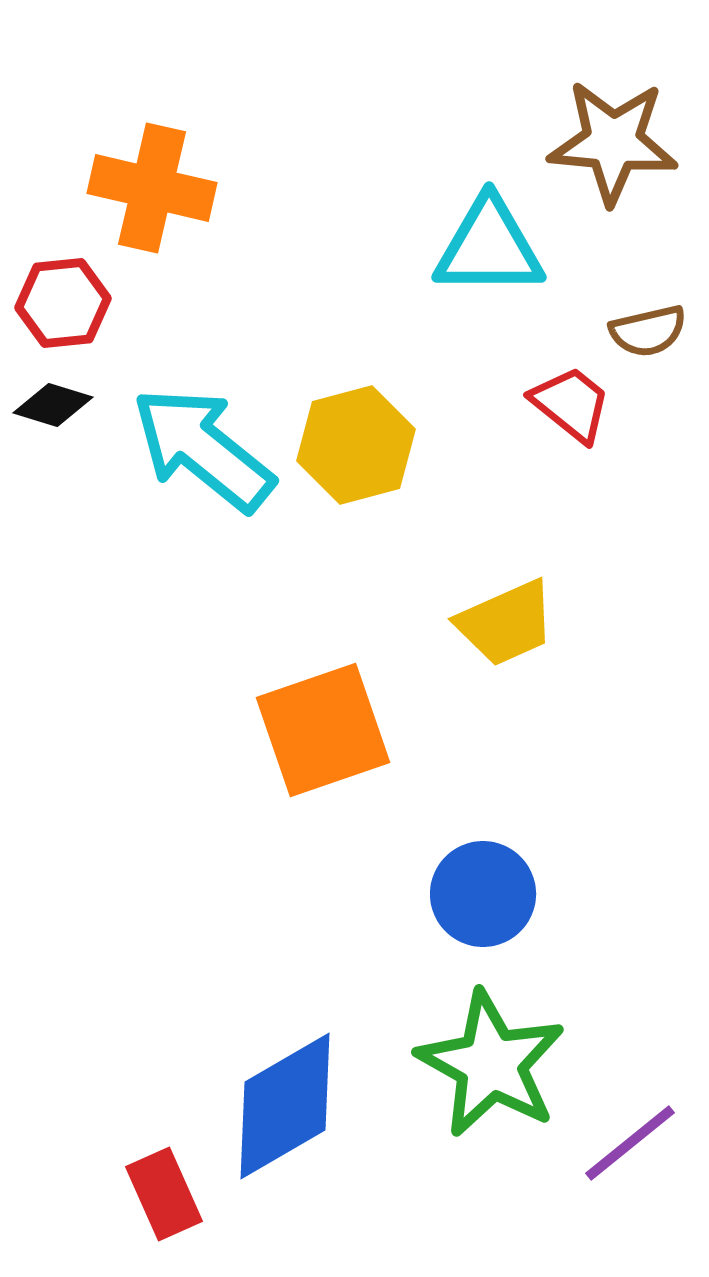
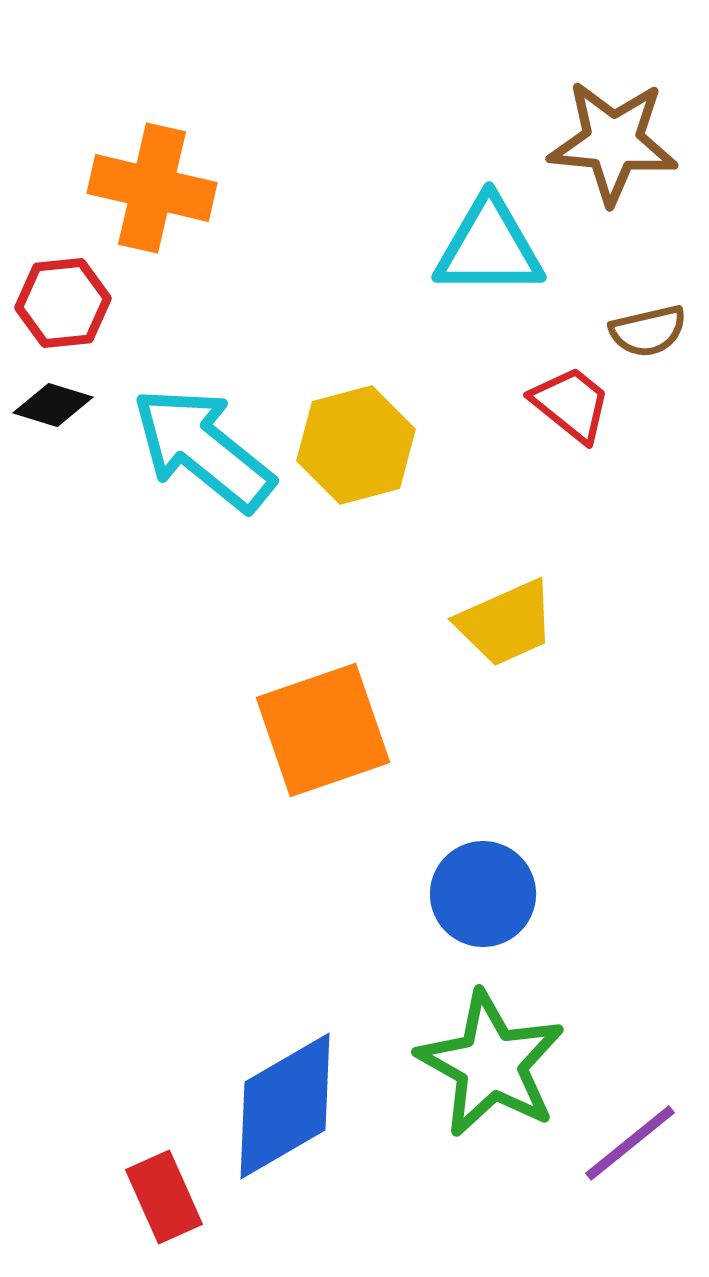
red rectangle: moved 3 px down
